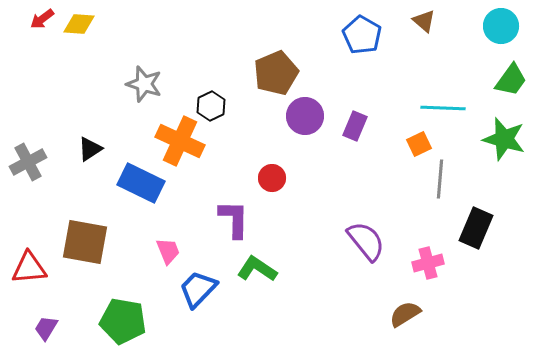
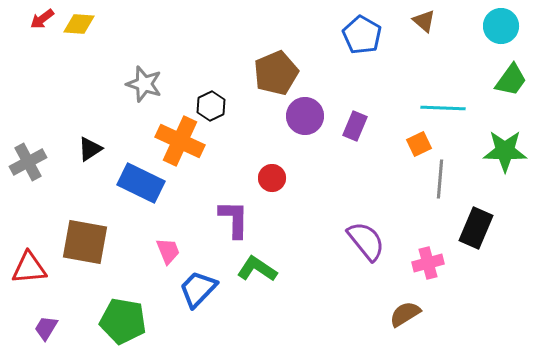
green star: moved 1 px right, 12 px down; rotated 15 degrees counterclockwise
